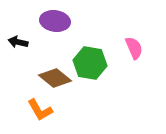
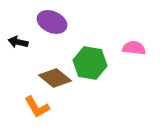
purple ellipse: moved 3 px left, 1 px down; rotated 16 degrees clockwise
pink semicircle: rotated 60 degrees counterclockwise
orange L-shape: moved 3 px left, 3 px up
